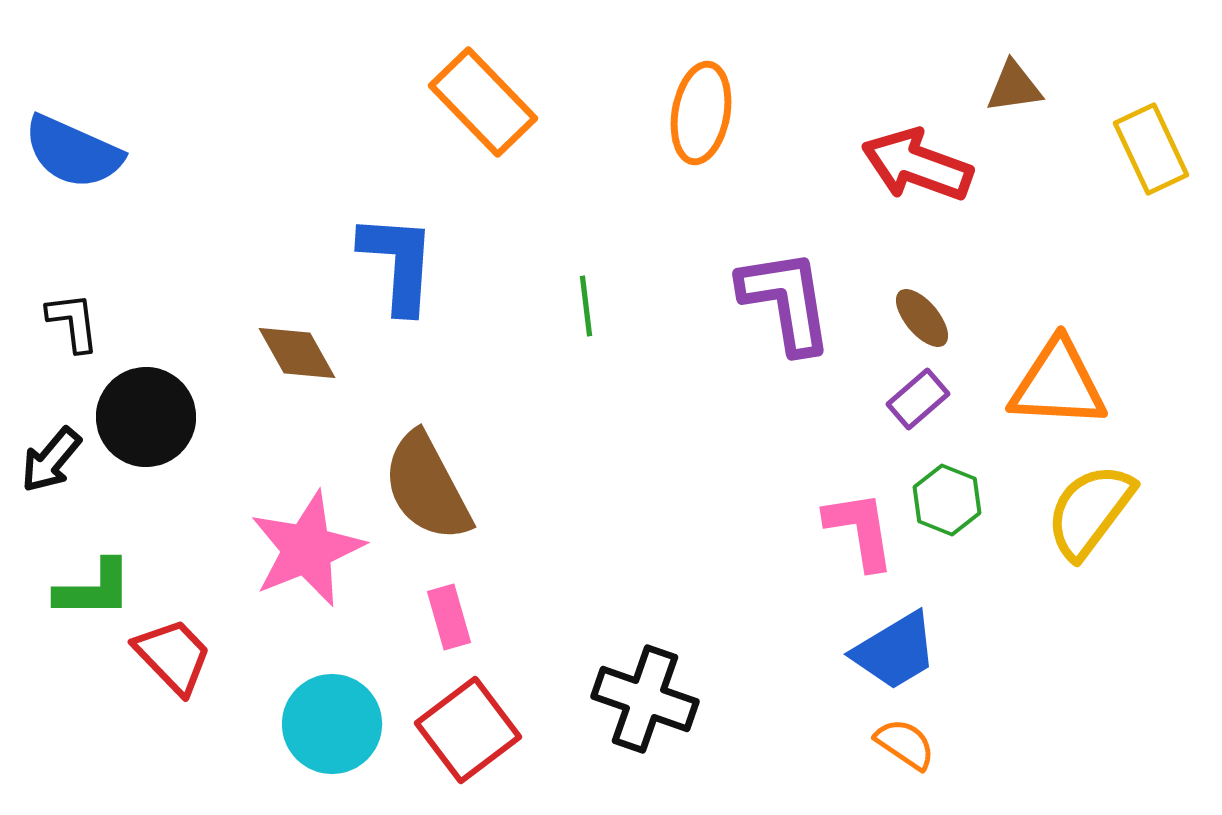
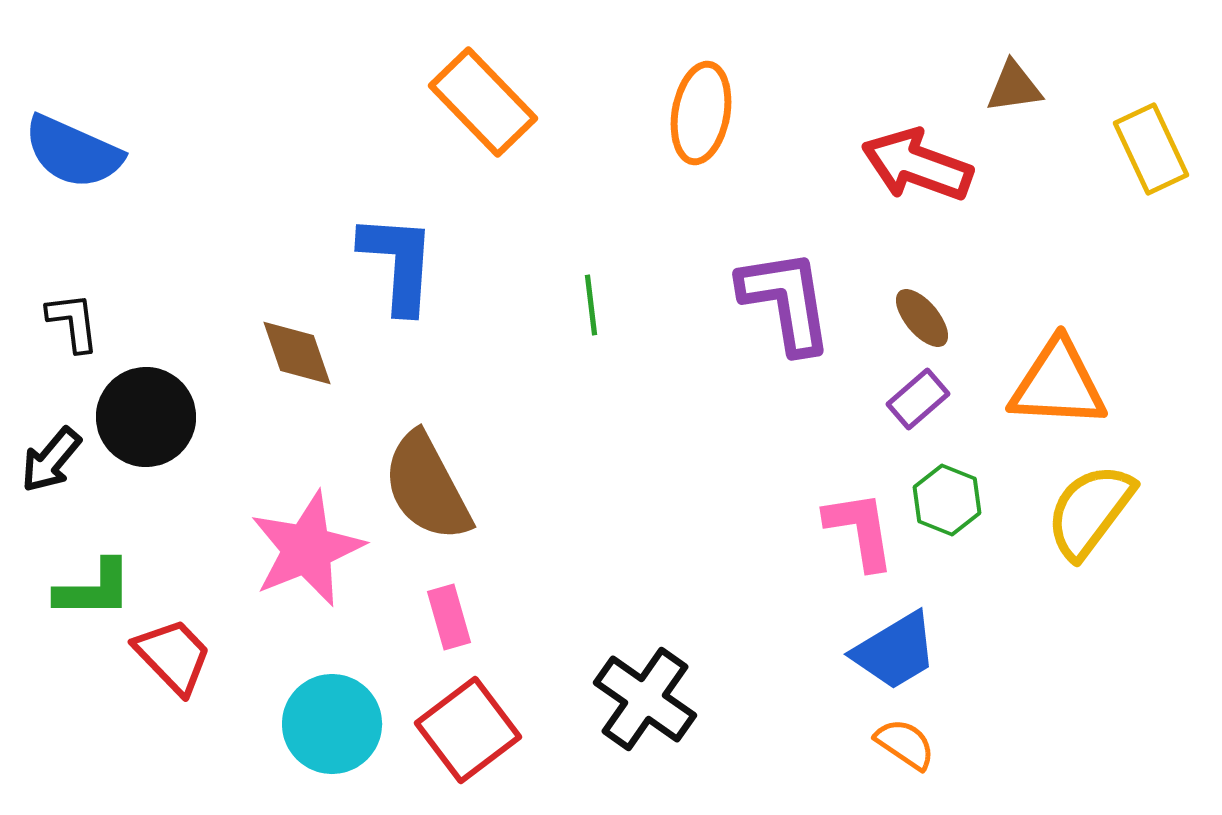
green line: moved 5 px right, 1 px up
brown diamond: rotated 10 degrees clockwise
black cross: rotated 16 degrees clockwise
